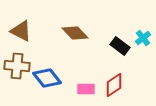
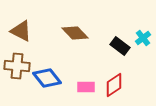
pink rectangle: moved 2 px up
